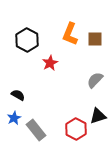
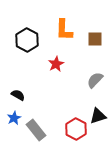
orange L-shape: moved 6 px left, 4 px up; rotated 20 degrees counterclockwise
red star: moved 6 px right, 1 px down
